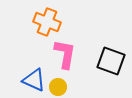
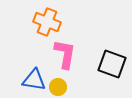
black square: moved 1 px right, 3 px down
blue triangle: rotated 15 degrees counterclockwise
